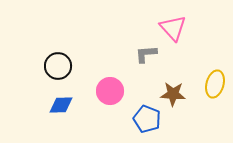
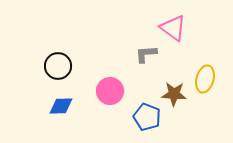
pink triangle: rotated 12 degrees counterclockwise
yellow ellipse: moved 10 px left, 5 px up
brown star: moved 1 px right
blue diamond: moved 1 px down
blue pentagon: moved 2 px up
